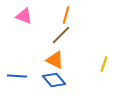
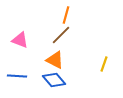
pink triangle: moved 4 px left, 24 px down
